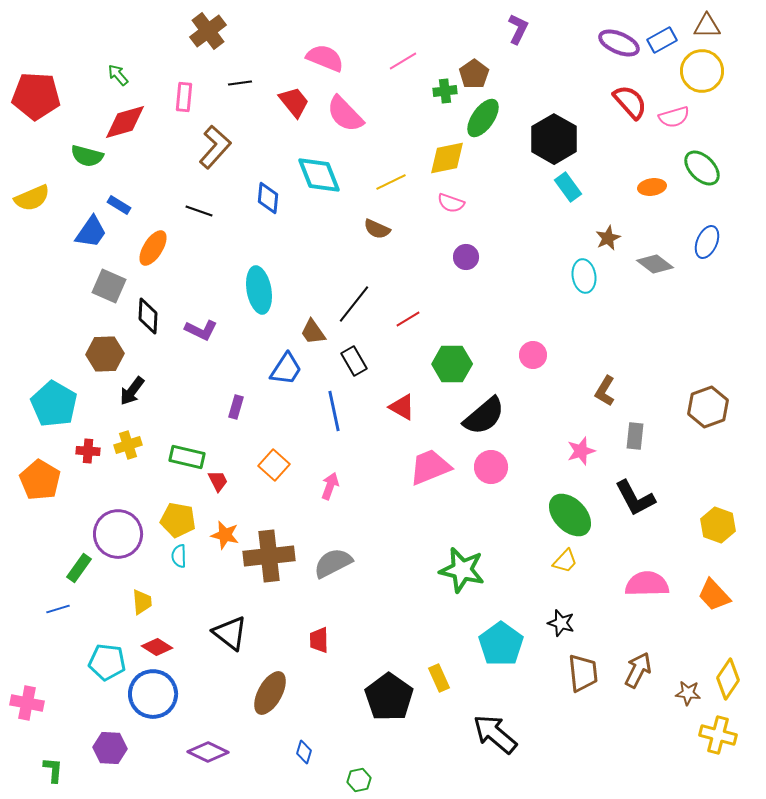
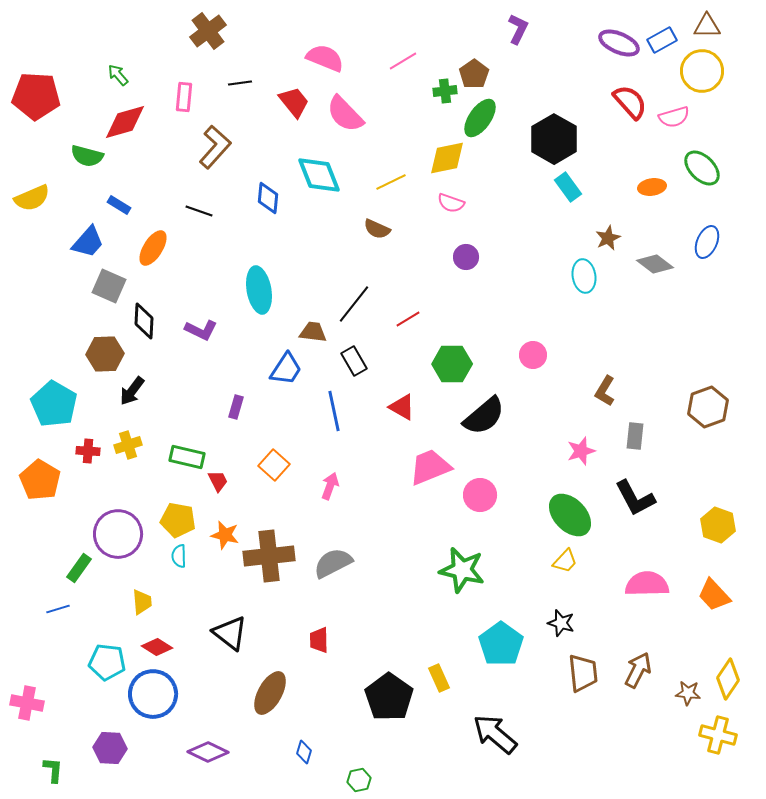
green ellipse at (483, 118): moved 3 px left
blue trapezoid at (91, 232): moved 3 px left, 10 px down; rotated 6 degrees clockwise
black diamond at (148, 316): moved 4 px left, 5 px down
brown trapezoid at (313, 332): rotated 132 degrees clockwise
pink circle at (491, 467): moved 11 px left, 28 px down
